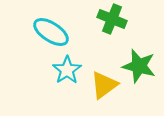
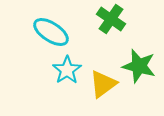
green cross: moved 1 px left; rotated 12 degrees clockwise
yellow triangle: moved 1 px left, 1 px up
